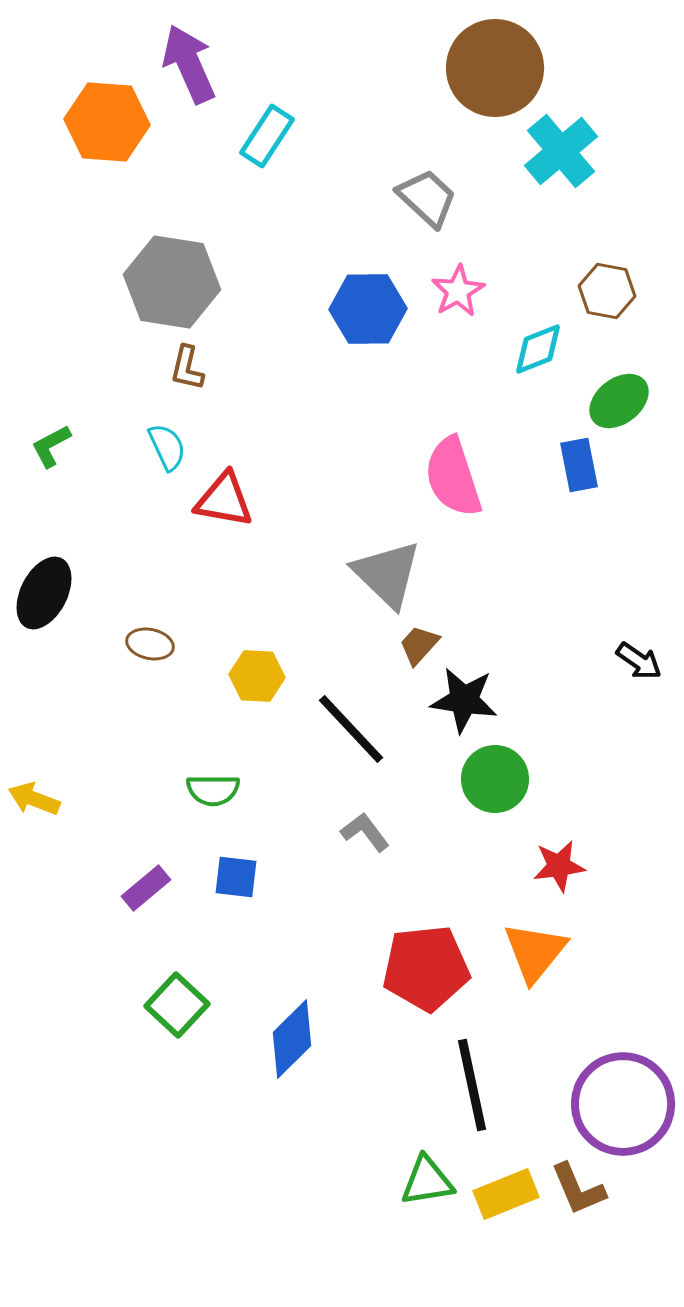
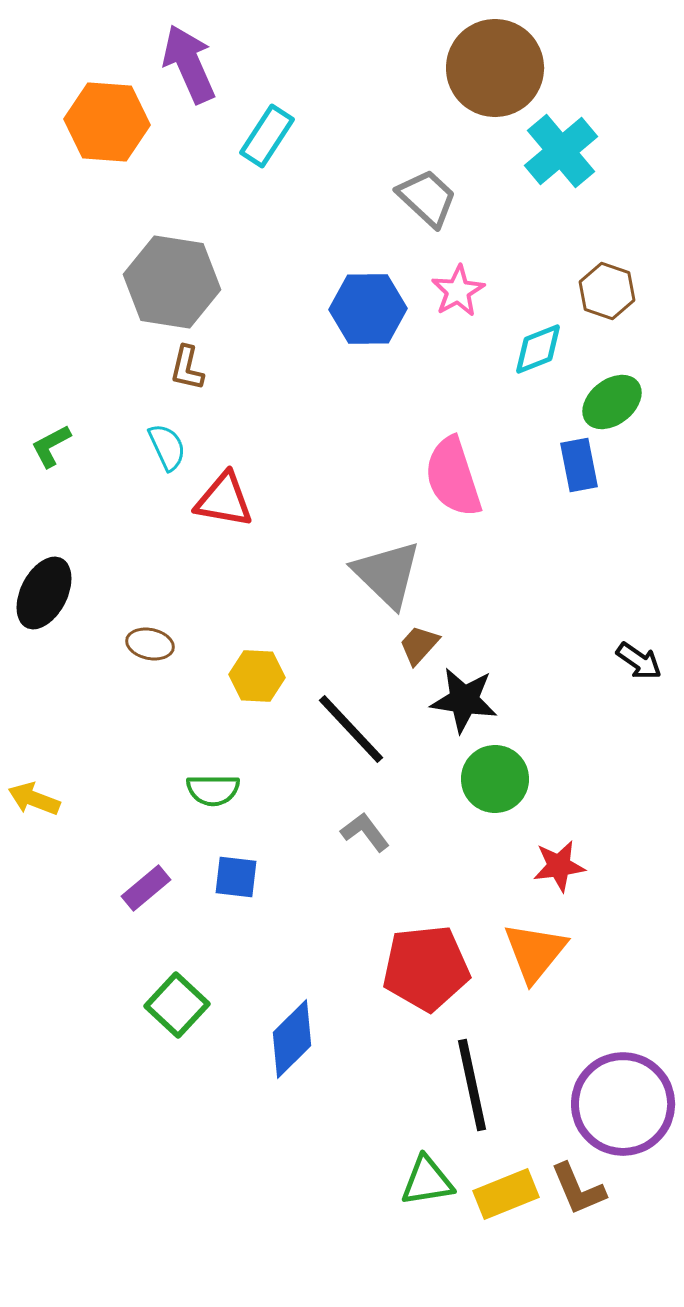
brown hexagon at (607, 291): rotated 8 degrees clockwise
green ellipse at (619, 401): moved 7 px left, 1 px down
